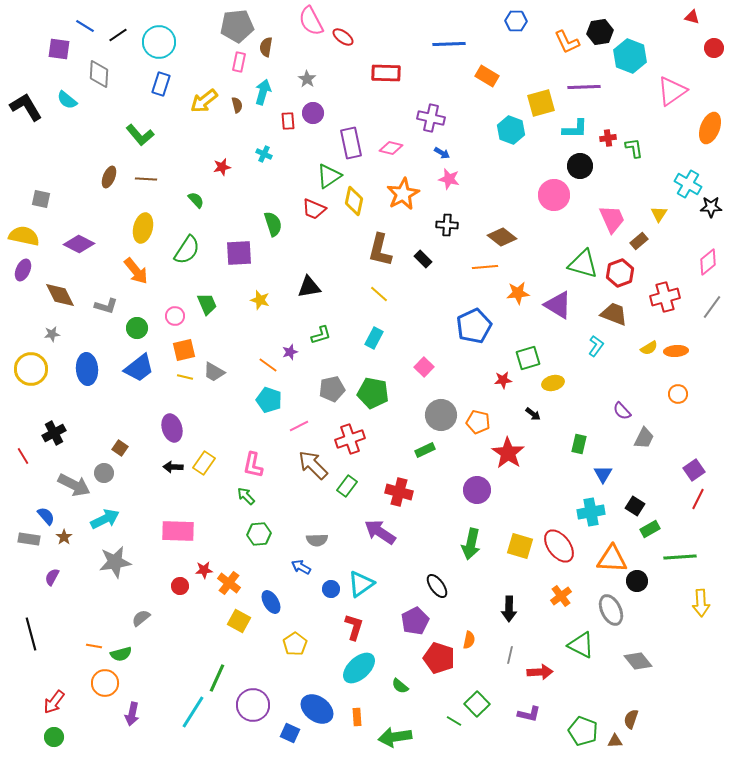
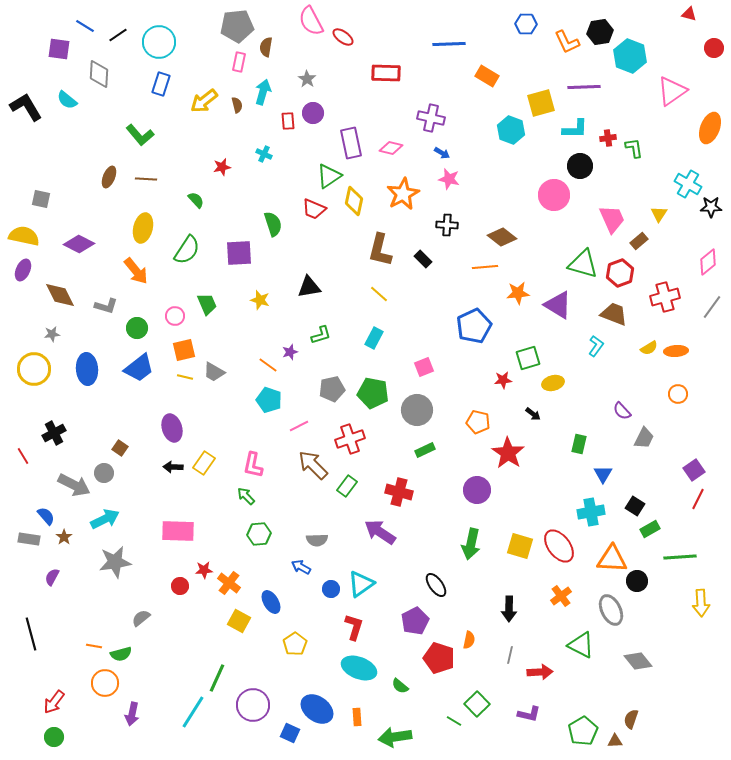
red triangle at (692, 17): moved 3 px left, 3 px up
blue hexagon at (516, 21): moved 10 px right, 3 px down
pink square at (424, 367): rotated 24 degrees clockwise
yellow circle at (31, 369): moved 3 px right
gray circle at (441, 415): moved 24 px left, 5 px up
black ellipse at (437, 586): moved 1 px left, 1 px up
cyan ellipse at (359, 668): rotated 64 degrees clockwise
green pentagon at (583, 731): rotated 20 degrees clockwise
